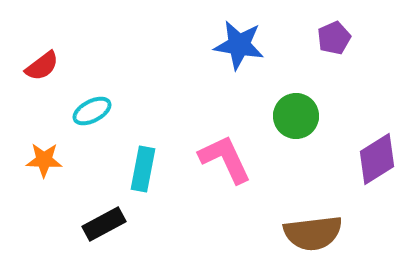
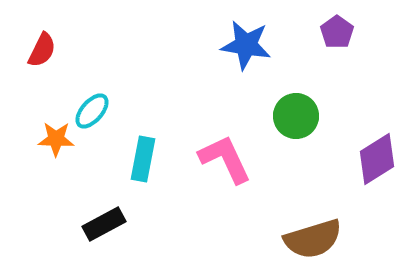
purple pentagon: moved 3 px right, 6 px up; rotated 12 degrees counterclockwise
blue star: moved 7 px right
red semicircle: moved 16 px up; rotated 27 degrees counterclockwise
cyan ellipse: rotated 21 degrees counterclockwise
orange star: moved 12 px right, 21 px up
cyan rectangle: moved 10 px up
brown semicircle: moved 6 px down; rotated 10 degrees counterclockwise
